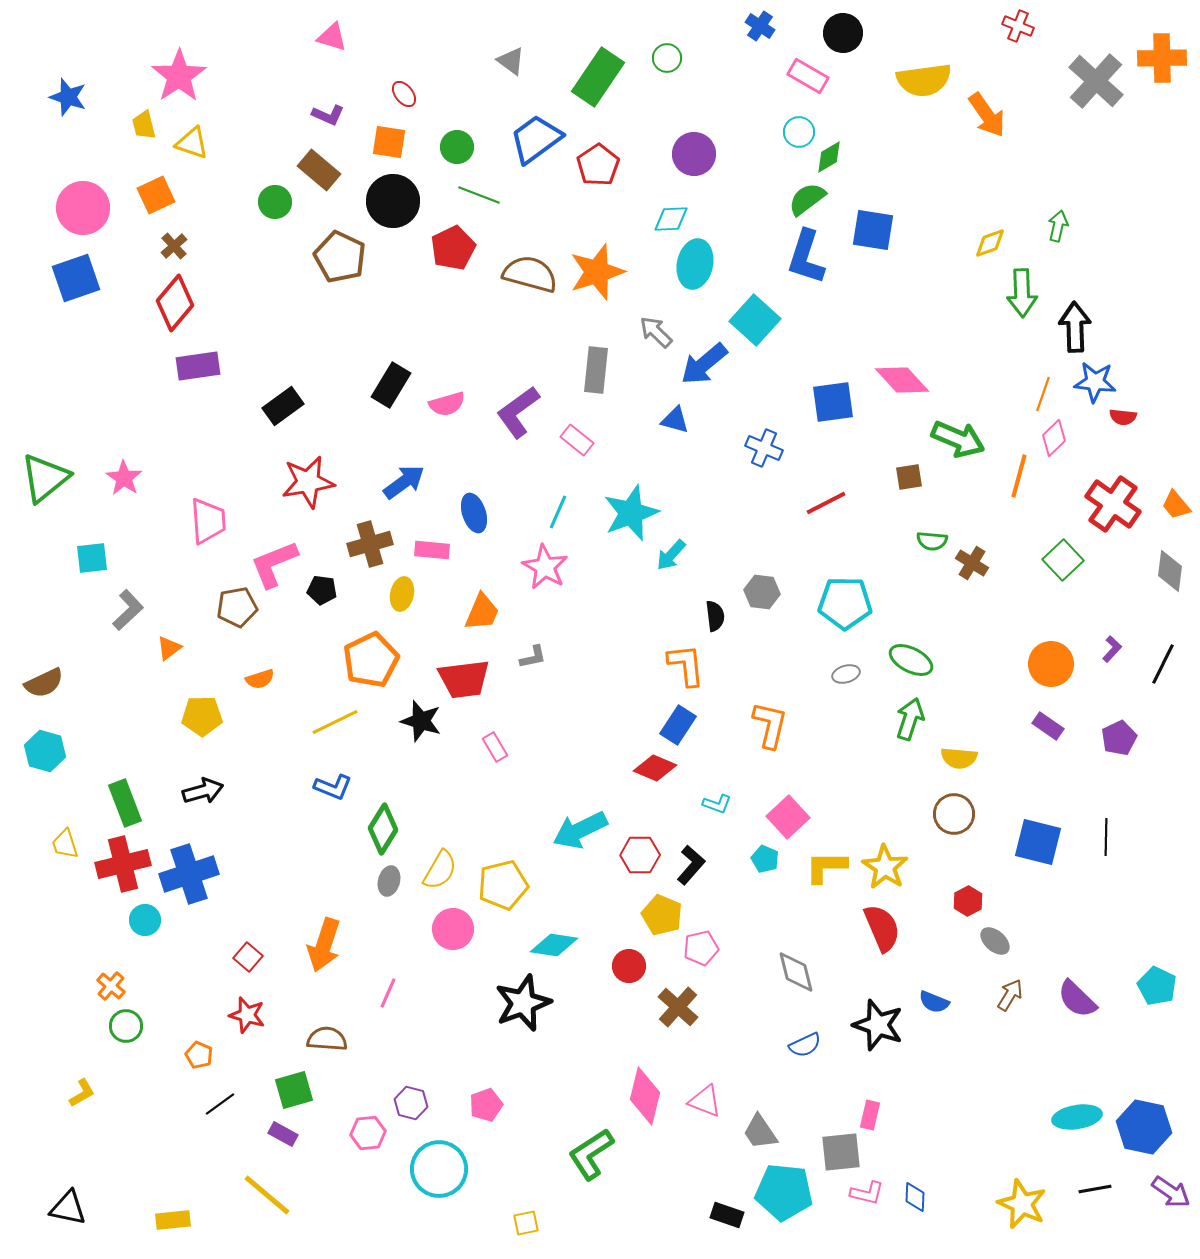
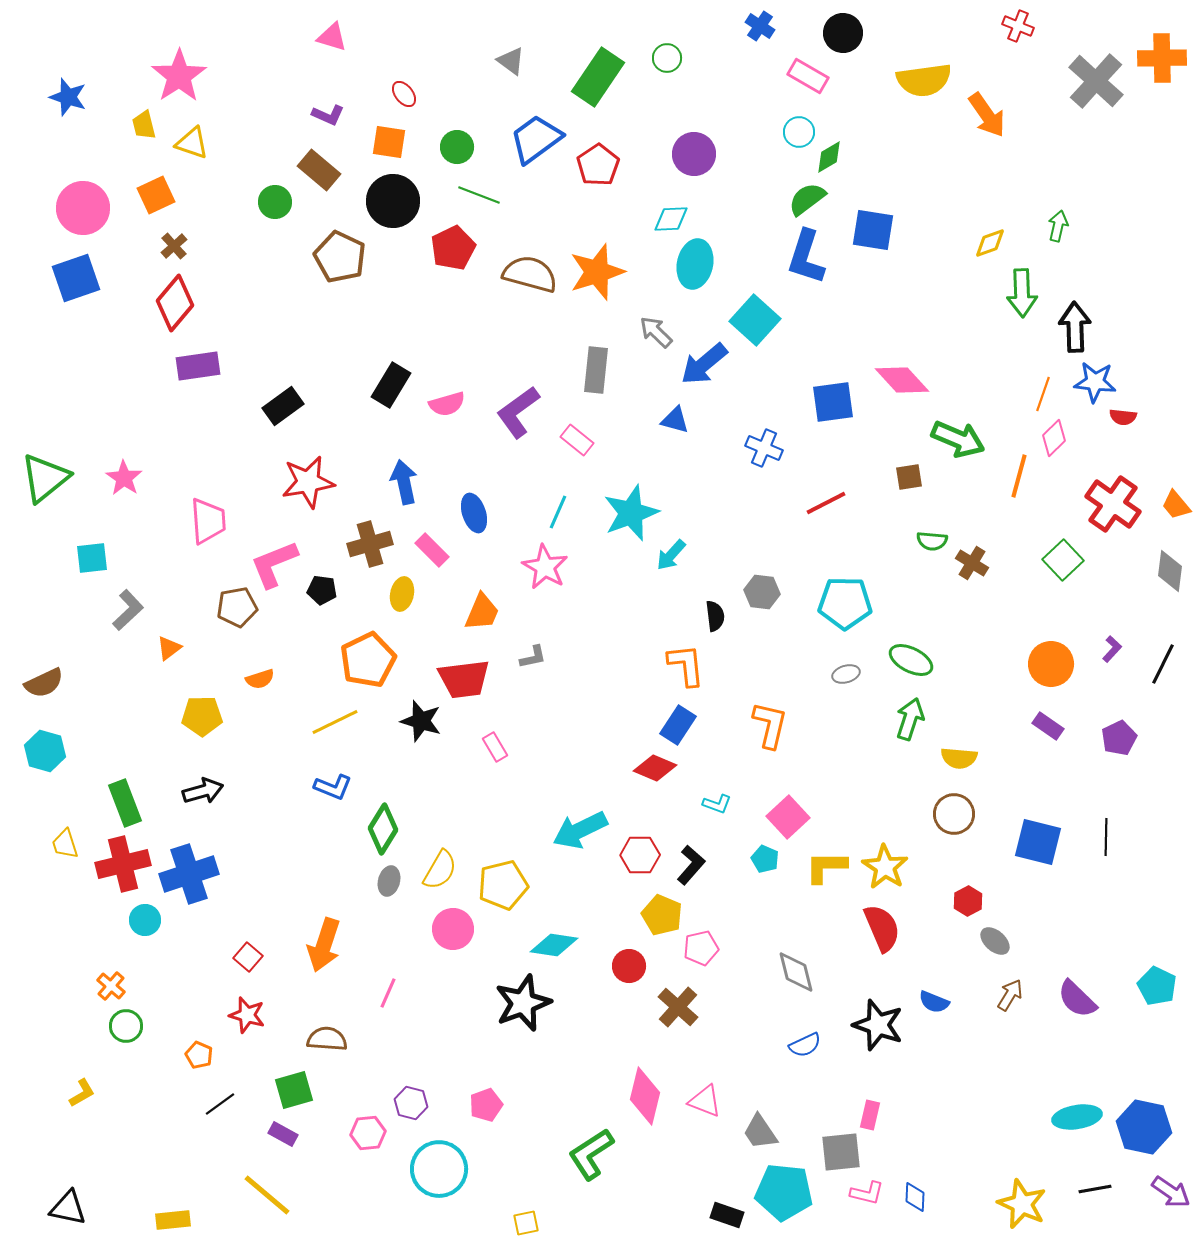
blue arrow at (404, 482): rotated 66 degrees counterclockwise
pink rectangle at (432, 550): rotated 40 degrees clockwise
orange pentagon at (371, 660): moved 3 px left
